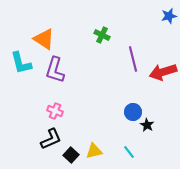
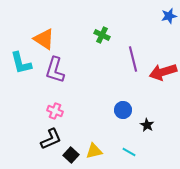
blue circle: moved 10 px left, 2 px up
cyan line: rotated 24 degrees counterclockwise
